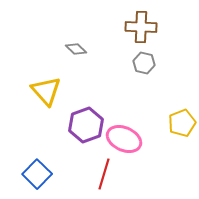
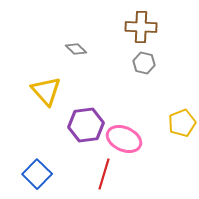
purple hexagon: rotated 12 degrees clockwise
